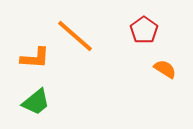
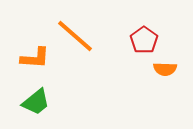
red pentagon: moved 10 px down
orange semicircle: rotated 150 degrees clockwise
